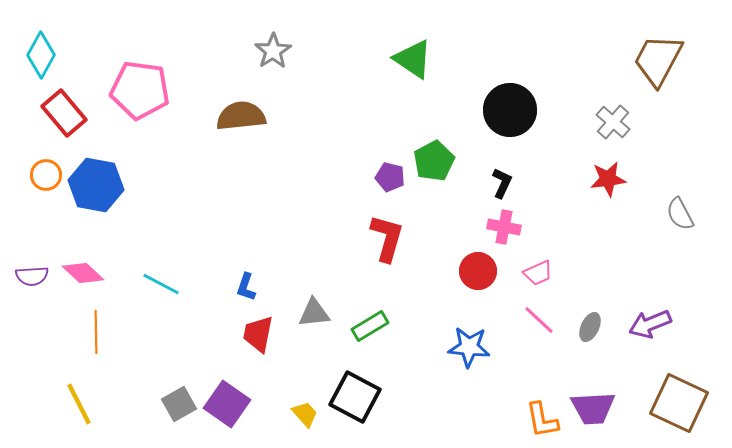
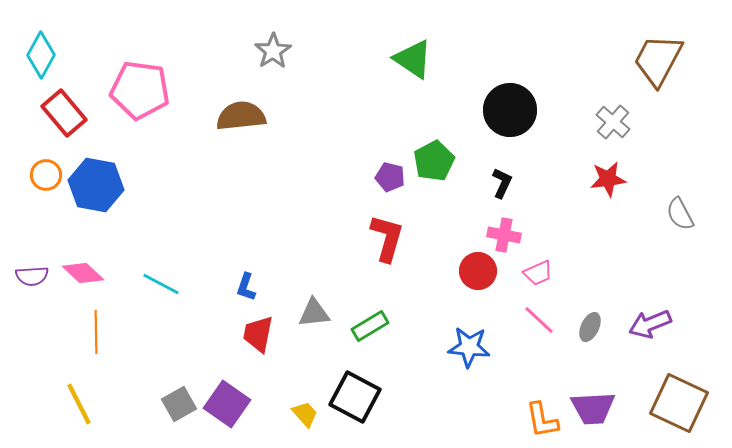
pink cross: moved 8 px down
